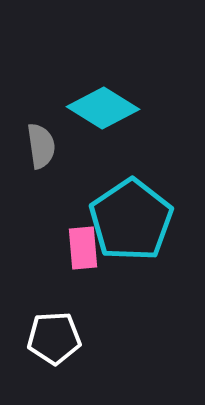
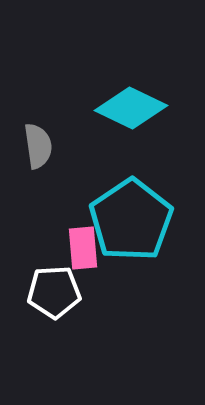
cyan diamond: moved 28 px right; rotated 6 degrees counterclockwise
gray semicircle: moved 3 px left
white pentagon: moved 46 px up
